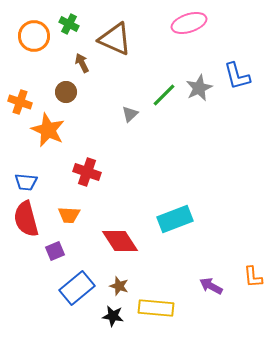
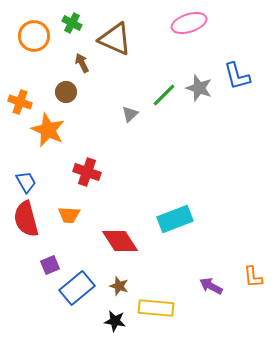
green cross: moved 3 px right, 1 px up
gray star: rotated 28 degrees counterclockwise
blue trapezoid: rotated 125 degrees counterclockwise
purple square: moved 5 px left, 14 px down
black star: moved 2 px right, 5 px down
